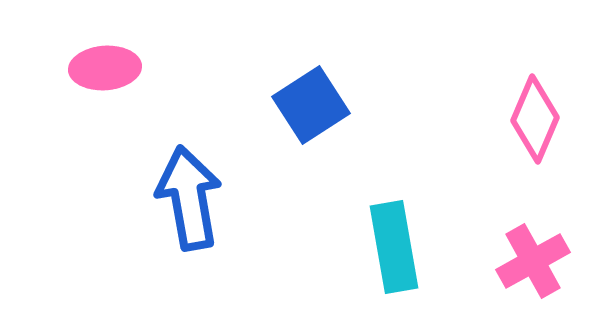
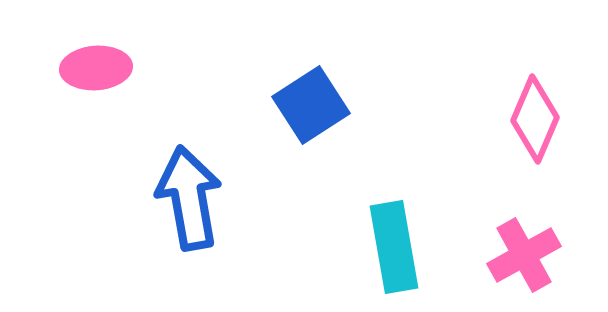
pink ellipse: moved 9 px left
pink cross: moved 9 px left, 6 px up
